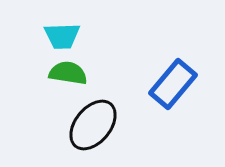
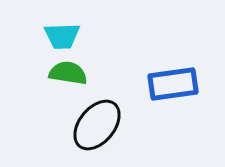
blue rectangle: rotated 42 degrees clockwise
black ellipse: moved 4 px right
